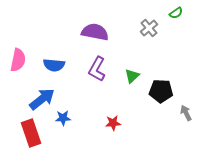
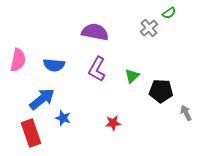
green semicircle: moved 7 px left
blue star: rotated 21 degrees clockwise
